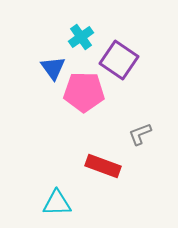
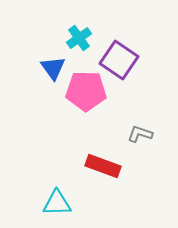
cyan cross: moved 2 px left, 1 px down
pink pentagon: moved 2 px right, 1 px up
gray L-shape: rotated 40 degrees clockwise
